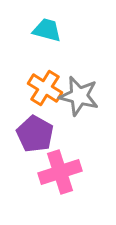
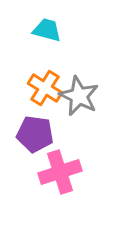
gray star: rotated 12 degrees clockwise
purple pentagon: rotated 21 degrees counterclockwise
